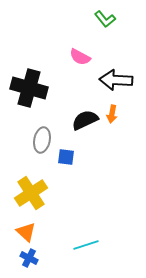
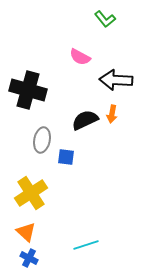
black cross: moved 1 px left, 2 px down
